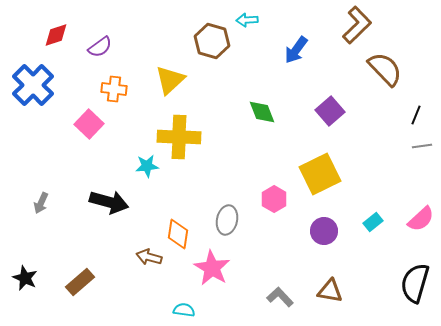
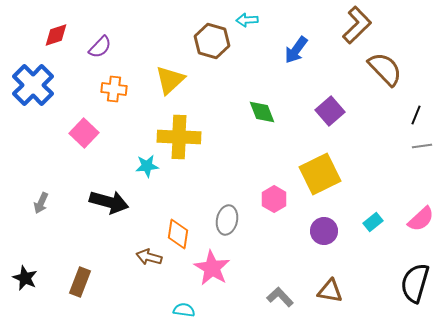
purple semicircle: rotated 10 degrees counterclockwise
pink square: moved 5 px left, 9 px down
brown rectangle: rotated 28 degrees counterclockwise
